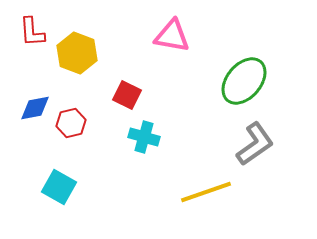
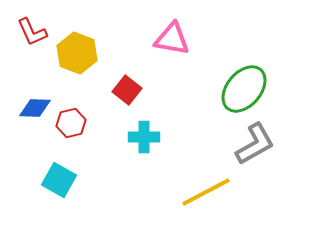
red L-shape: rotated 20 degrees counterclockwise
pink triangle: moved 3 px down
green ellipse: moved 8 px down
red square: moved 5 px up; rotated 12 degrees clockwise
blue diamond: rotated 12 degrees clockwise
cyan cross: rotated 16 degrees counterclockwise
gray L-shape: rotated 6 degrees clockwise
cyan square: moved 7 px up
yellow line: rotated 9 degrees counterclockwise
